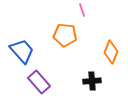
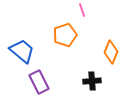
orange pentagon: rotated 25 degrees counterclockwise
blue trapezoid: rotated 8 degrees counterclockwise
purple rectangle: rotated 15 degrees clockwise
